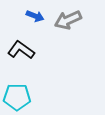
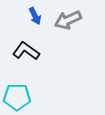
blue arrow: rotated 42 degrees clockwise
black L-shape: moved 5 px right, 1 px down
